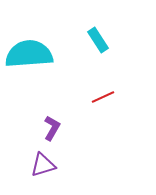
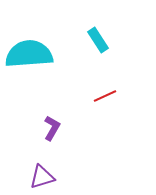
red line: moved 2 px right, 1 px up
purple triangle: moved 1 px left, 12 px down
